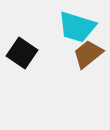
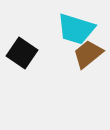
cyan trapezoid: moved 1 px left, 2 px down
